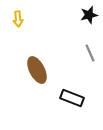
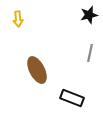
gray line: rotated 36 degrees clockwise
